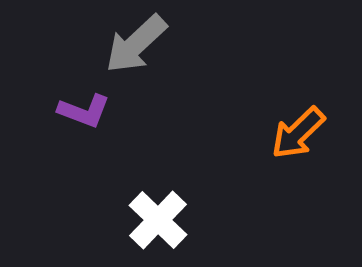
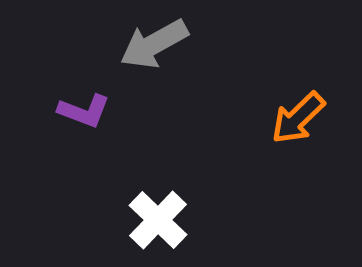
gray arrow: moved 18 px right; rotated 14 degrees clockwise
orange arrow: moved 15 px up
